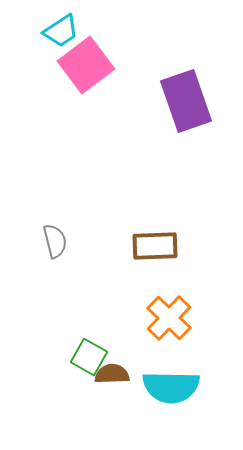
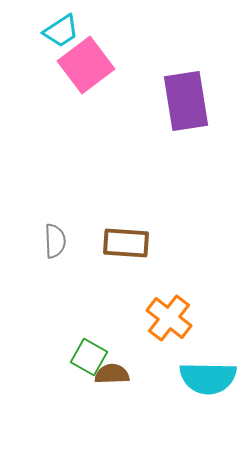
purple rectangle: rotated 10 degrees clockwise
gray semicircle: rotated 12 degrees clockwise
brown rectangle: moved 29 px left, 3 px up; rotated 6 degrees clockwise
orange cross: rotated 6 degrees counterclockwise
cyan semicircle: moved 37 px right, 9 px up
